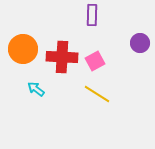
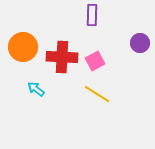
orange circle: moved 2 px up
